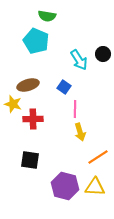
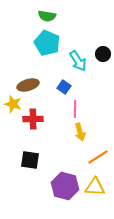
cyan pentagon: moved 11 px right, 2 px down
cyan arrow: moved 1 px left, 1 px down
